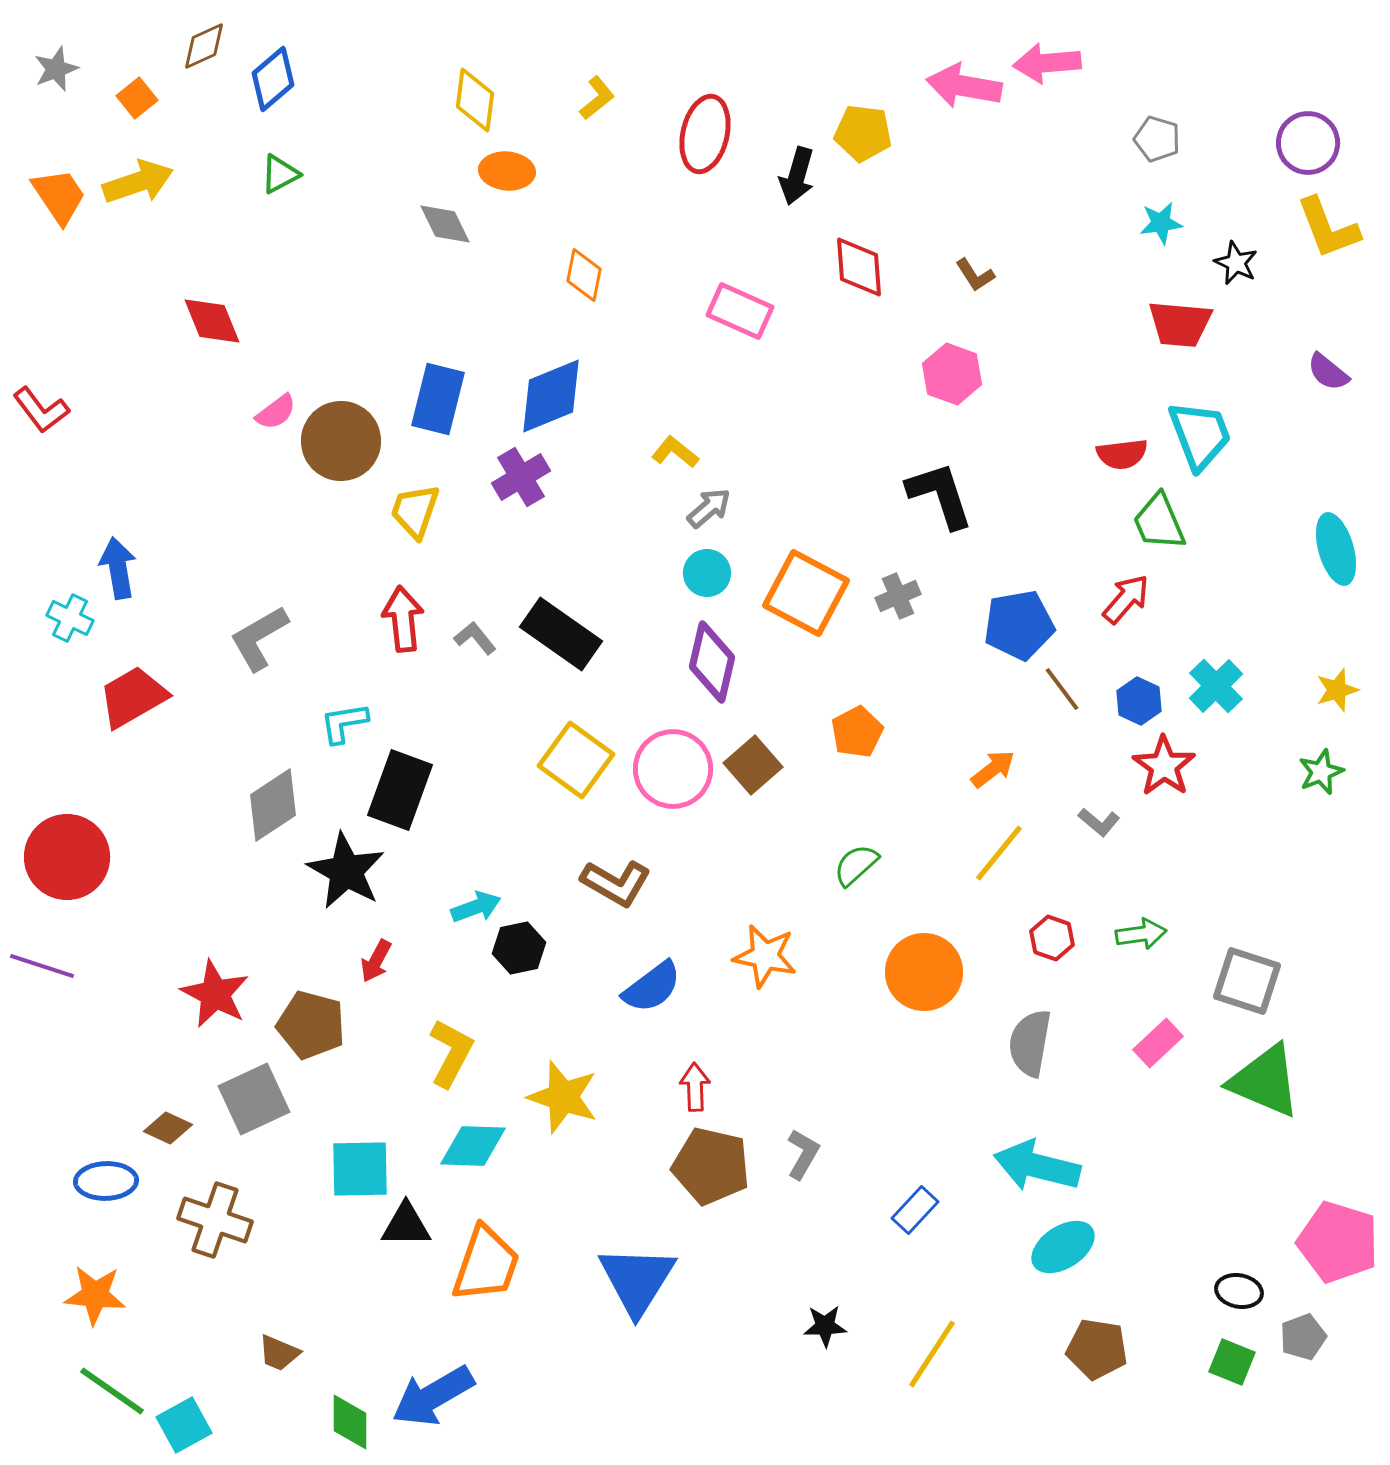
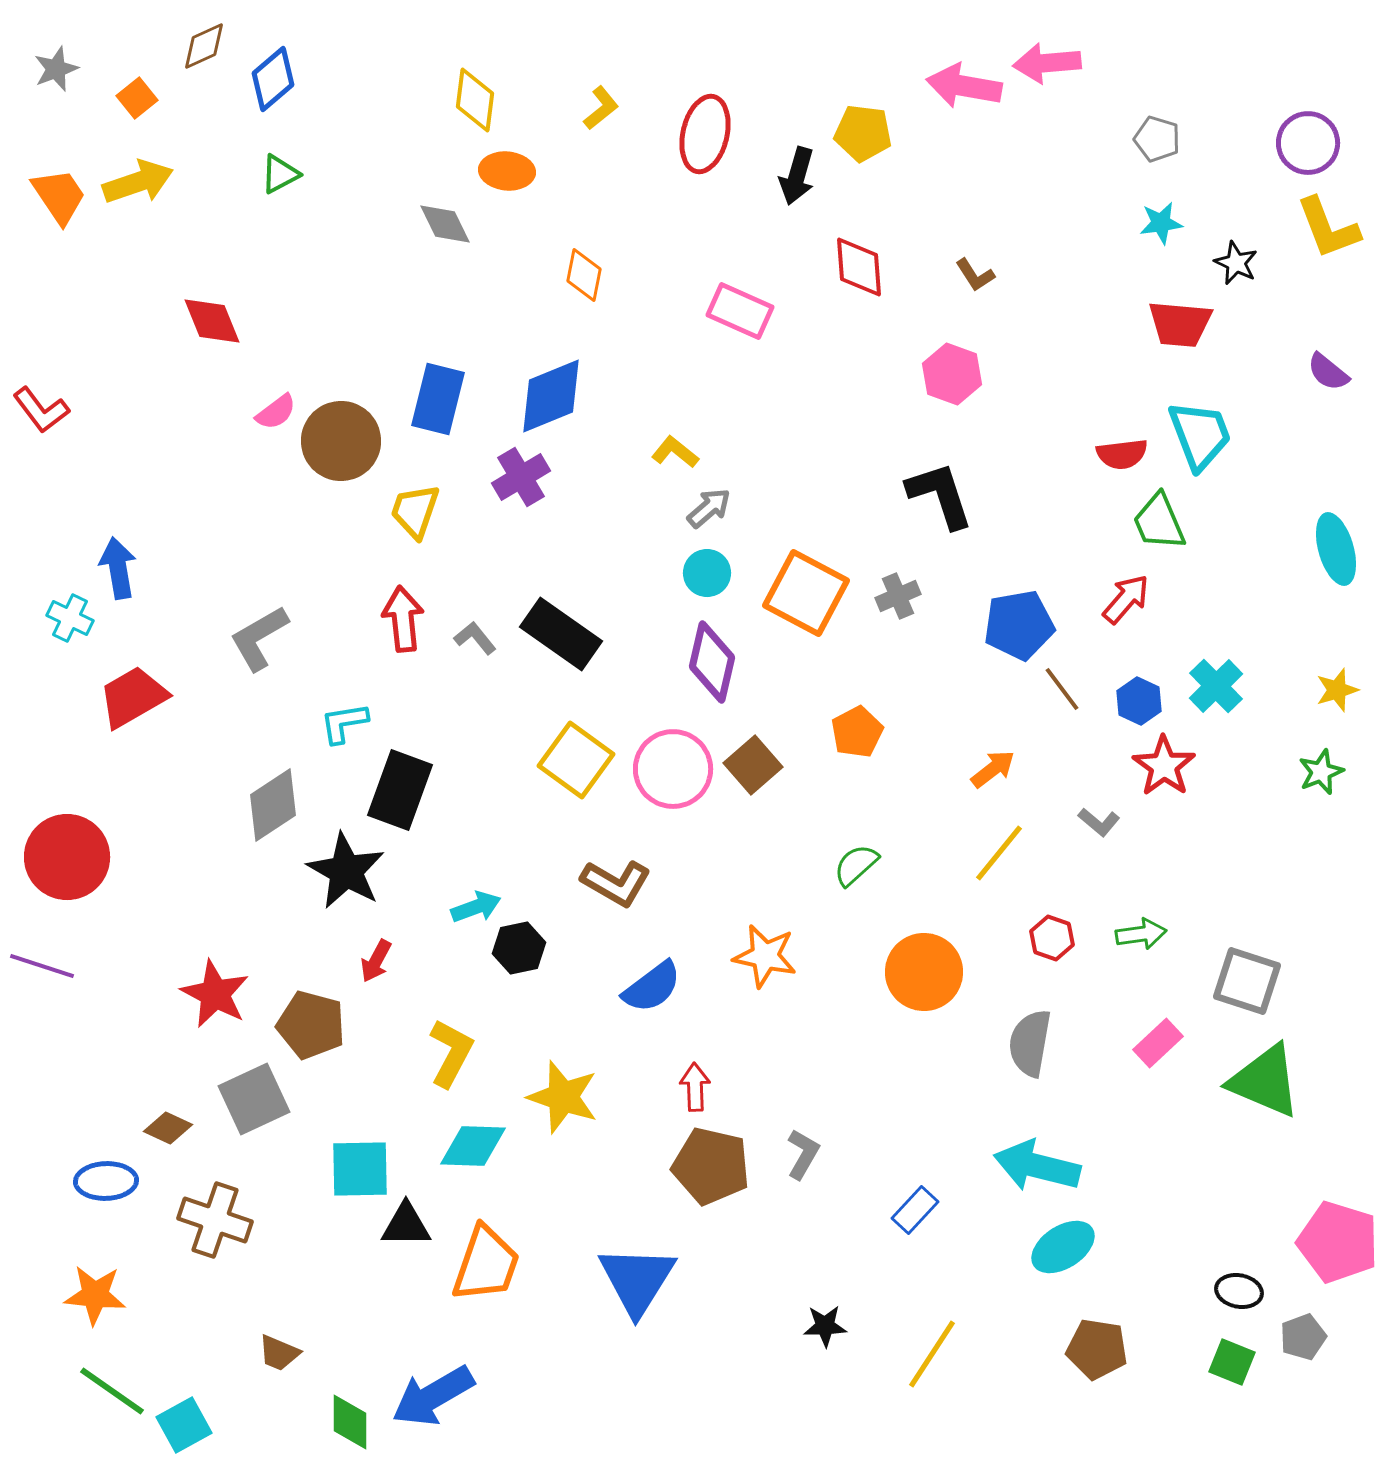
yellow L-shape at (597, 98): moved 4 px right, 10 px down
